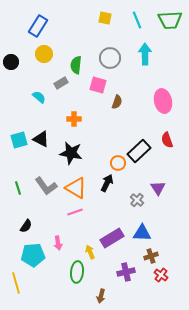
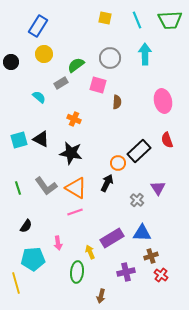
green semicircle: rotated 48 degrees clockwise
brown semicircle: rotated 16 degrees counterclockwise
orange cross: rotated 24 degrees clockwise
cyan pentagon: moved 4 px down
